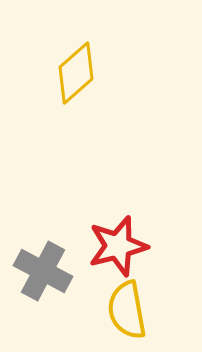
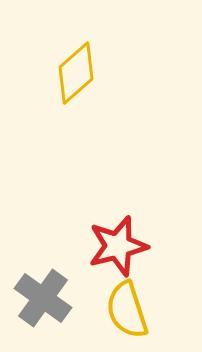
gray cross: moved 27 px down; rotated 8 degrees clockwise
yellow semicircle: rotated 8 degrees counterclockwise
